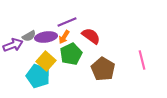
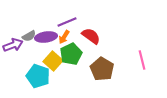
yellow square: moved 7 px right
brown pentagon: moved 1 px left
